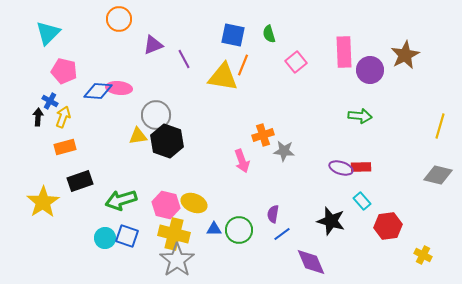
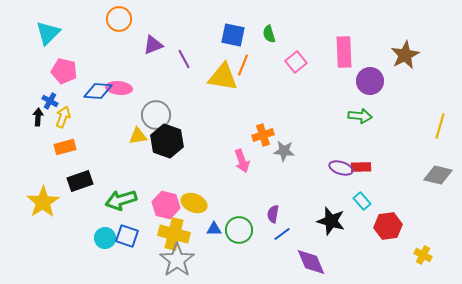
purple circle at (370, 70): moved 11 px down
